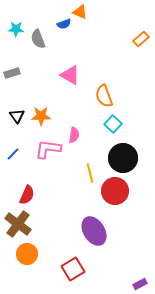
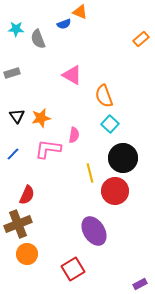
pink triangle: moved 2 px right
orange star: moved 2 px down; rotated 12 degrees counterclockwise
cyan square: moved 3 px left
brown cross: rotated 32 degrees clockwise
